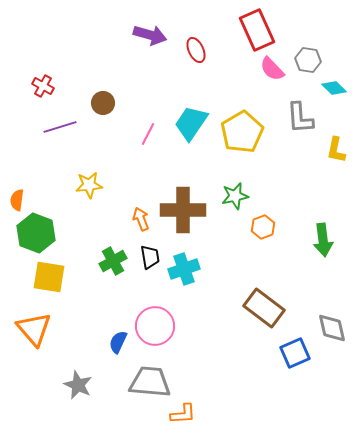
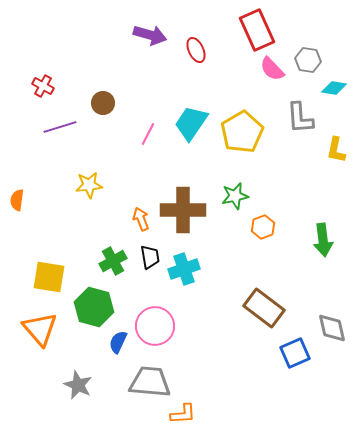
cyan diamond: rotated 35 degrees counterclockwise
green hexagon: moved 58 px right, 74 px down; rotated 6 degrees counterclockwise
orange triangle: moved 6 px right
